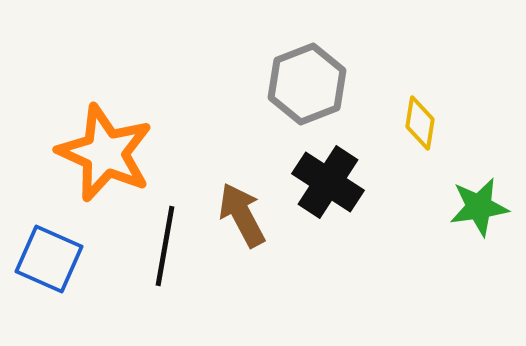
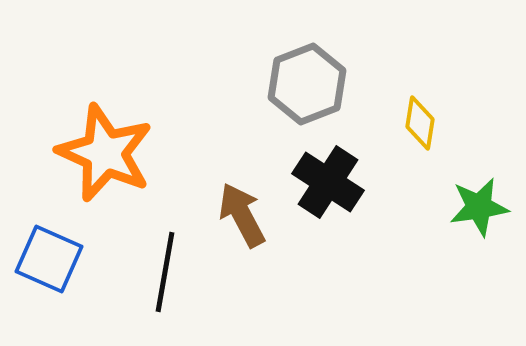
black line: moved 26 px down
